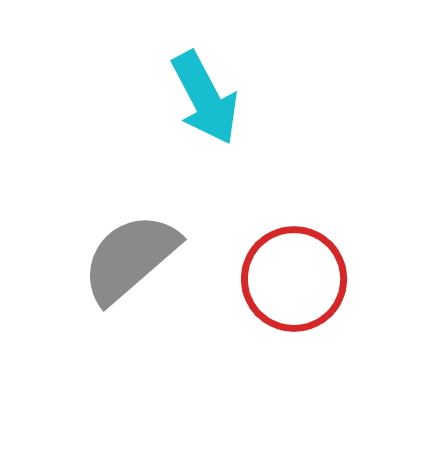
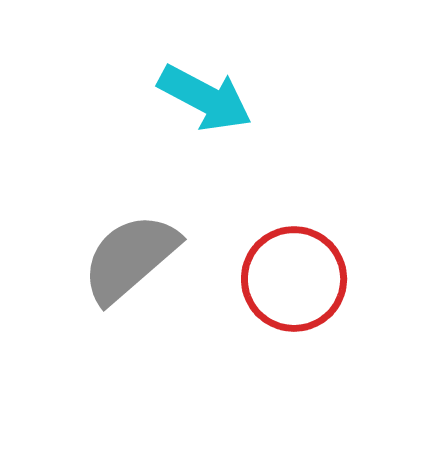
cyan arrow: rotated 34 degrees counterclockwise
